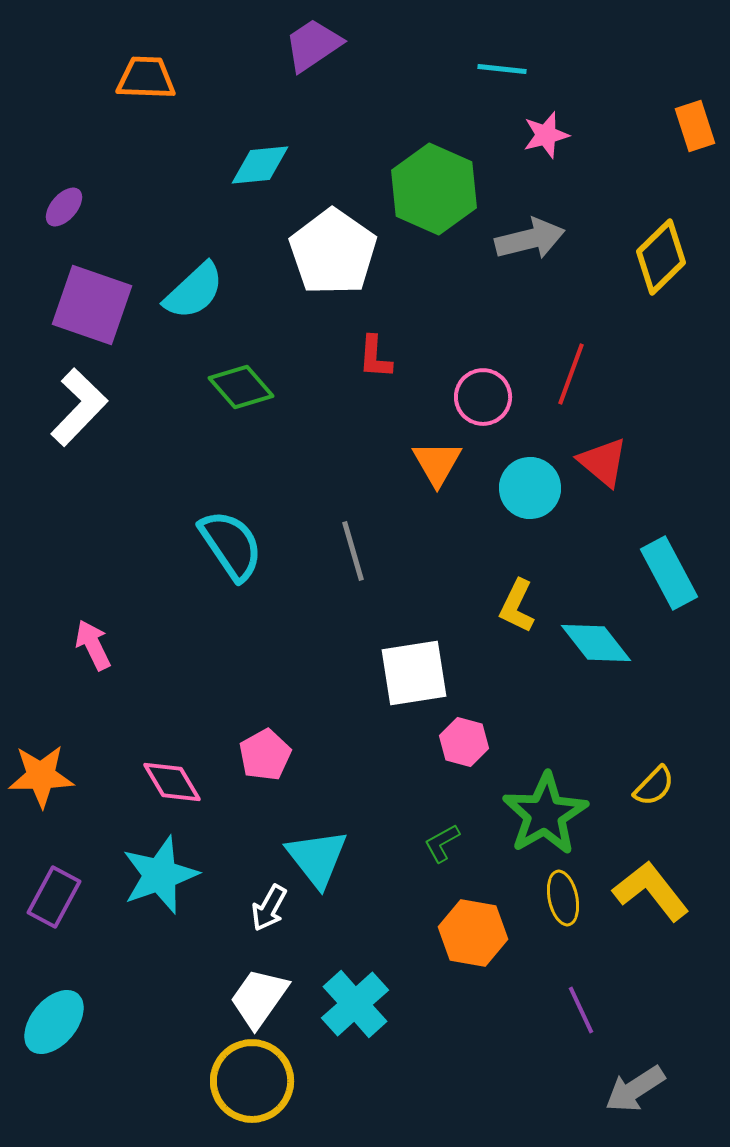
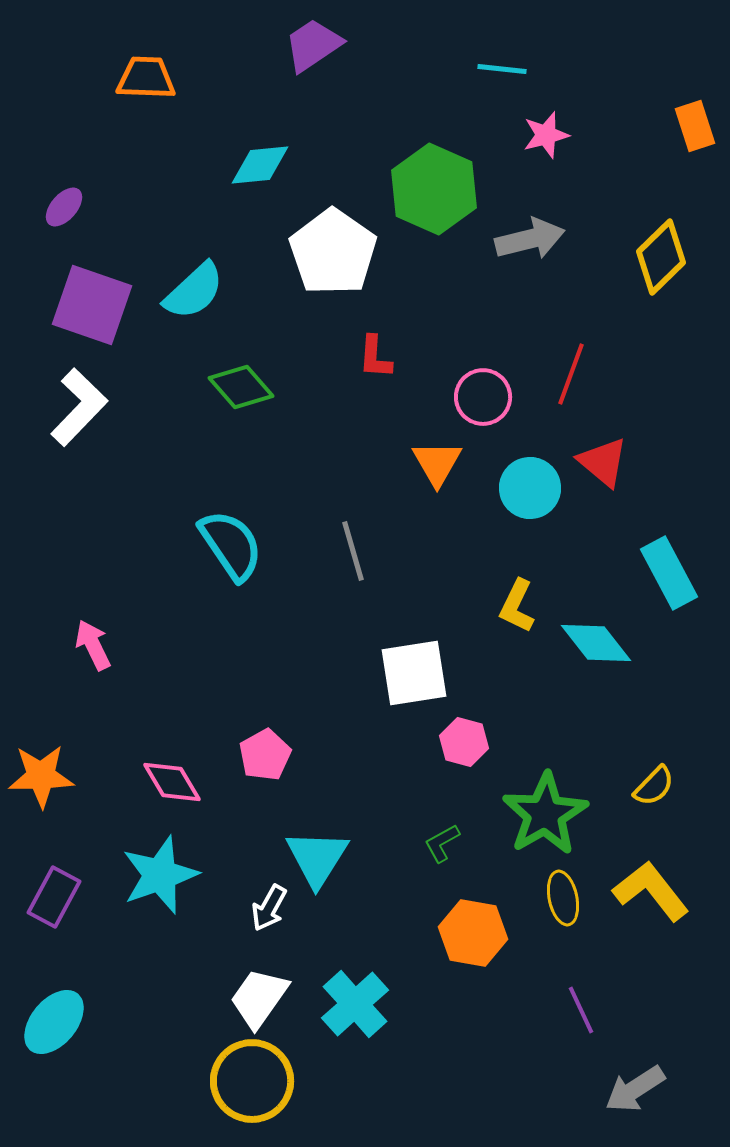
cyan triangle at (317, 858): rotated 10 degrees clockwise
